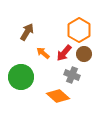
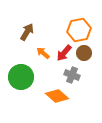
orange hexagon: rotated 20 degrees clockwise
brown circle: moved 1 px up
orange diamond: moved 1 px left
